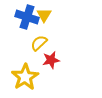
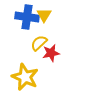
blue cross: rotated 10 degrees counterclockwise
red star: moved 7 px up
yellow star: rotated 16 degrees counterclockwise
